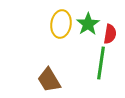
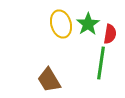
yellow ellipse: rotated 24 degrees counterclockwise
